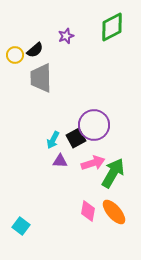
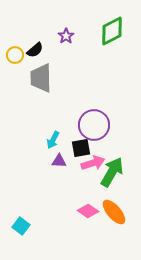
green diamond: moved 4 px down
purple star: rotated 14 degrees counterclockwise
black square: moved 5 px right, 10 px down; rotated 18 degrees clockwise
purple triangle: moved 1 px left
green arrow: moved 1 px left, 1 px up
pink diamond: rotated 65 degrees counterclockwise
